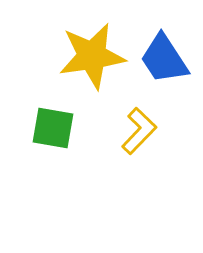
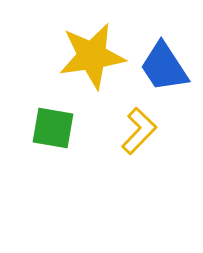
blue trapezoid: moved 8 px down
